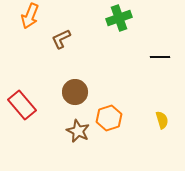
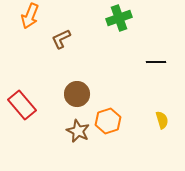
black line: moved 4 px left, 5 px down
brown circle: moved 2 px right, 2 px down
orange hexagon: moved 1 px left, 3 px down
